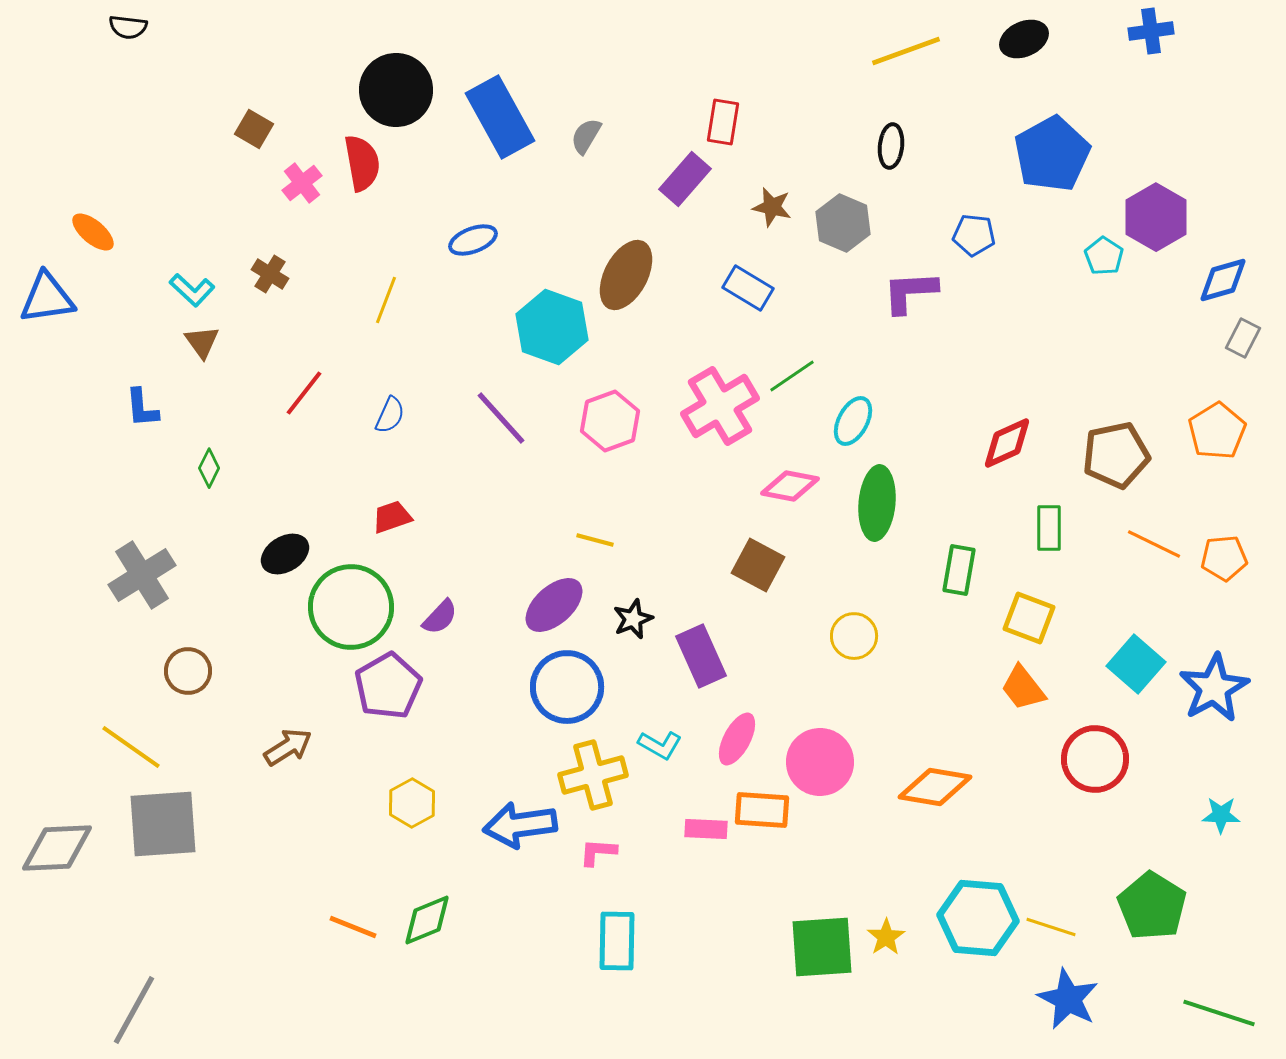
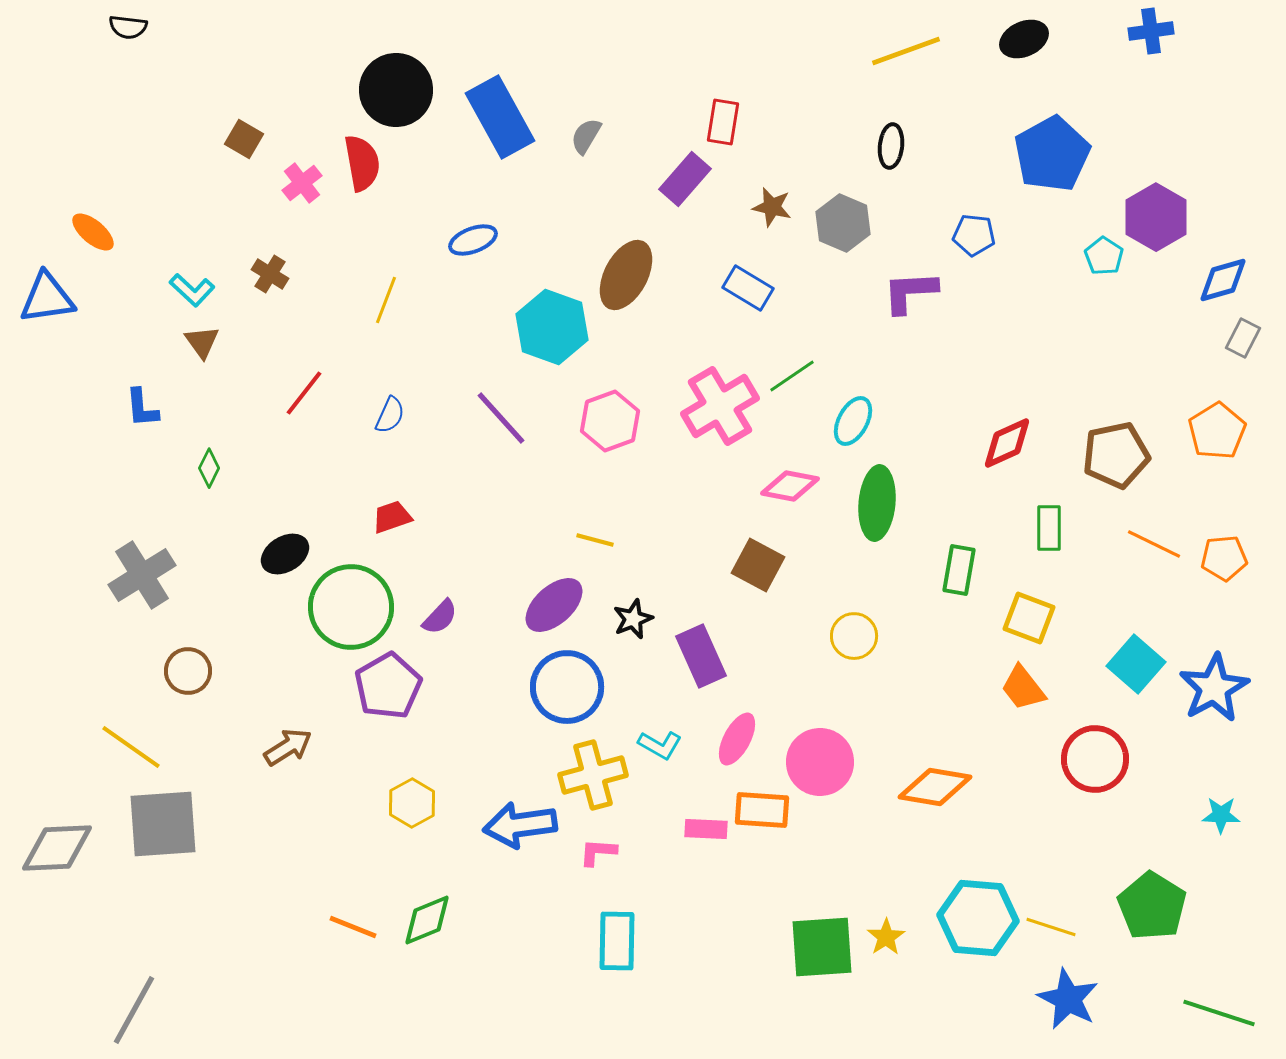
brown square at (254, 129): moved 10 px left, 10 px down
